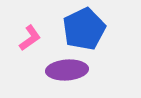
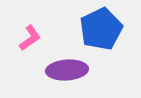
blue pentagon: moved 17 px right
